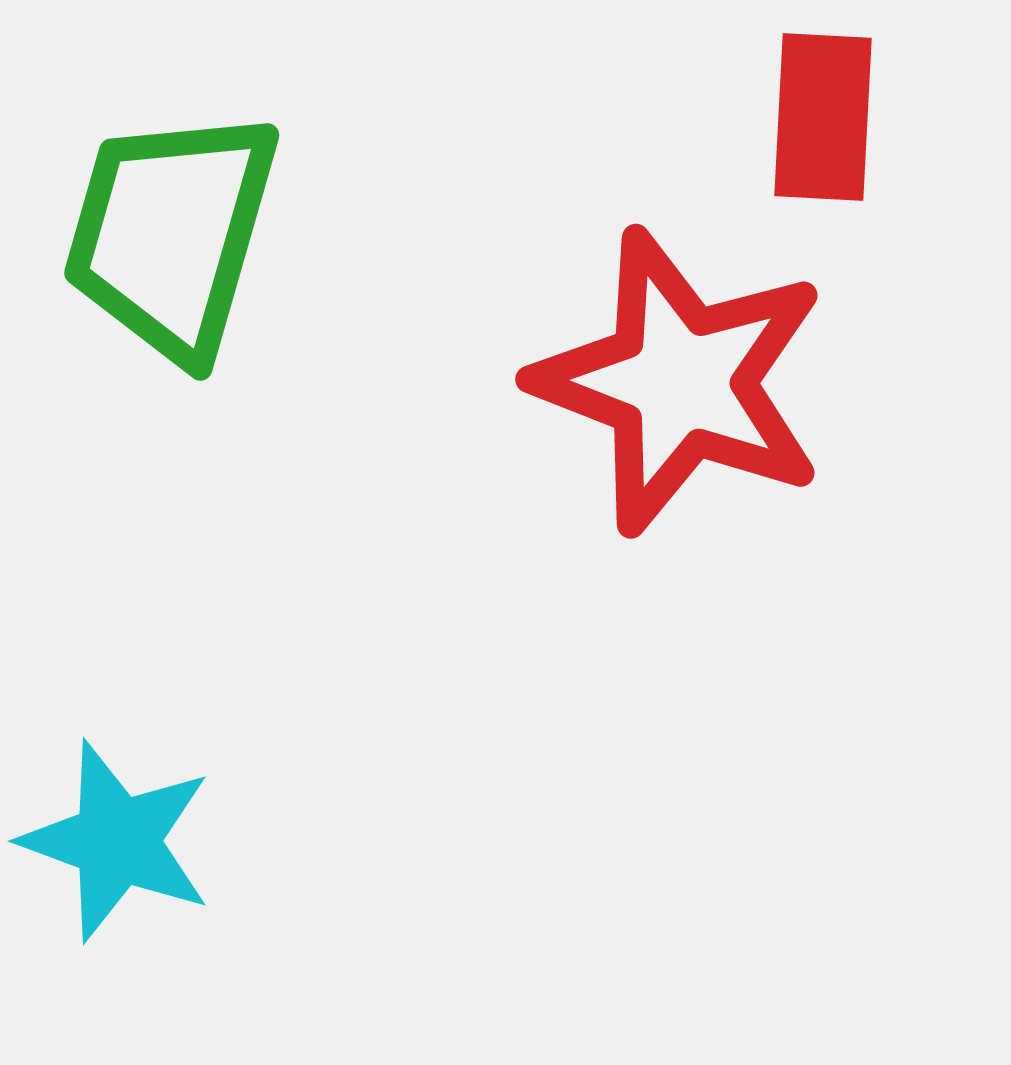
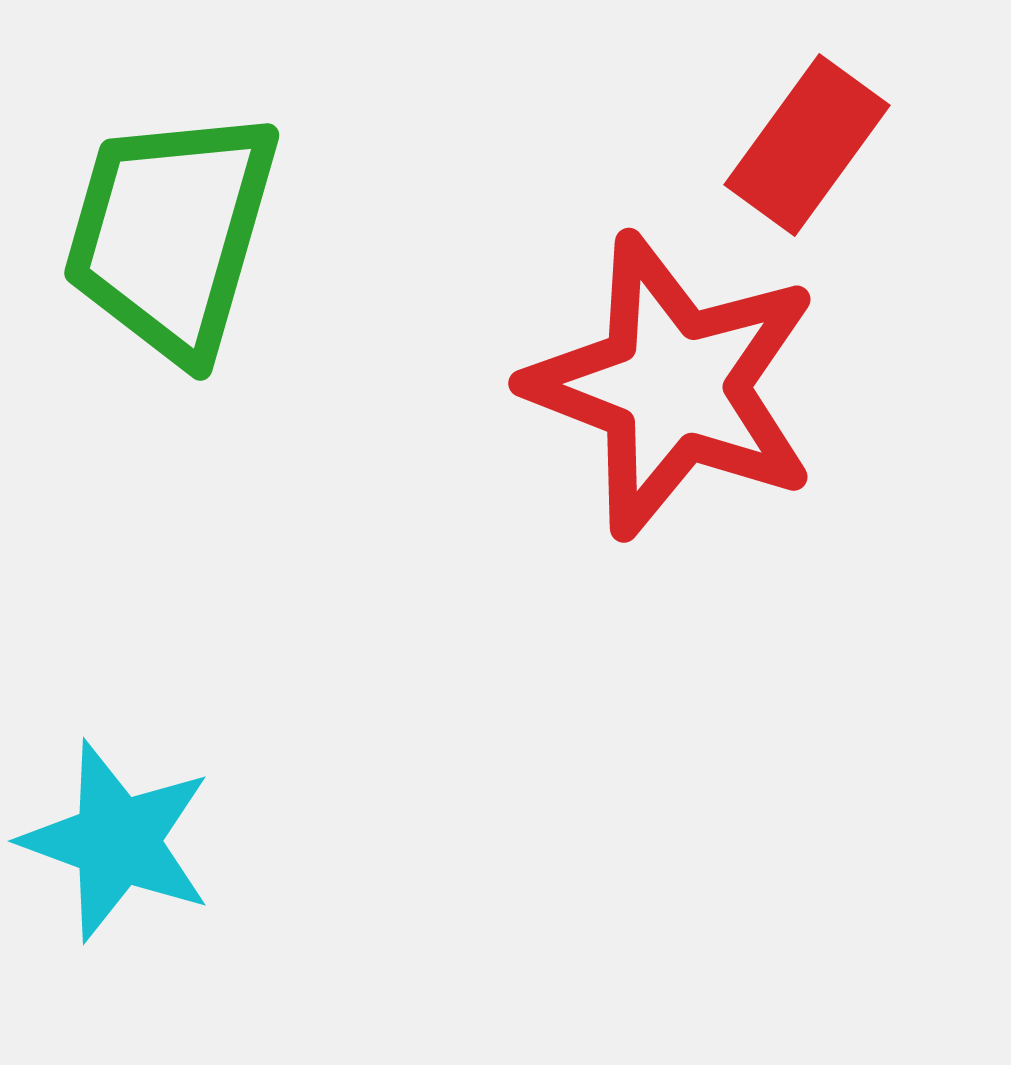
red rectangle: moved 16 px left, 28 px down; rotated 33 degrees clockwise
red star: moved 7 px left, 4 px down
